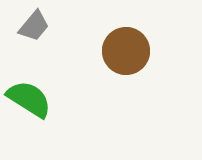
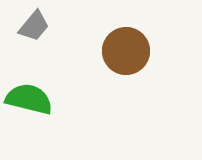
green semicircle: rotated 18 degrees counterclockwise
